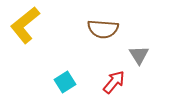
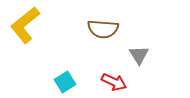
red arrow: rotated 75 degrees clockwise
